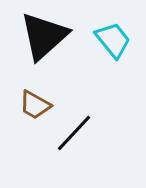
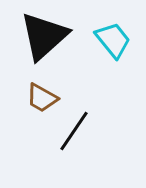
brown trapezoid: moved 7 px right, 7 px up
black line: moved 2 px up; rotated 9 degrees counterclockwise
